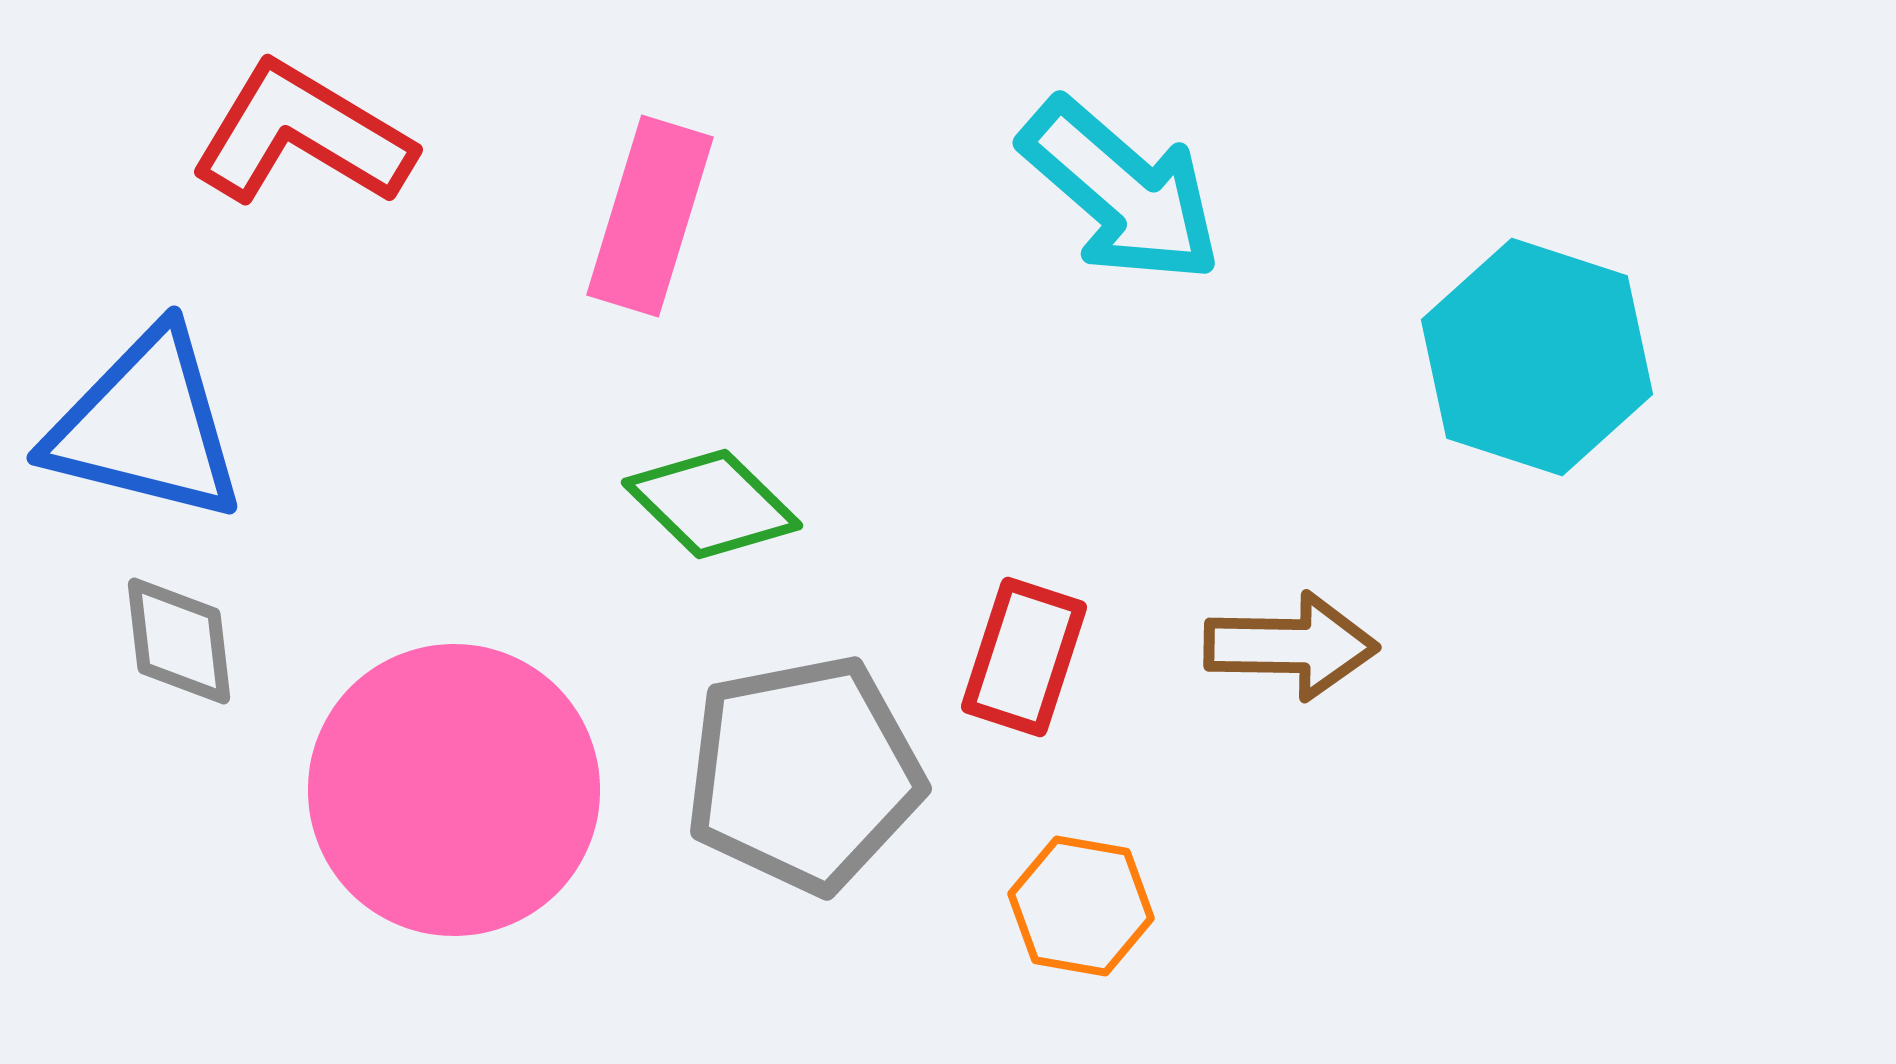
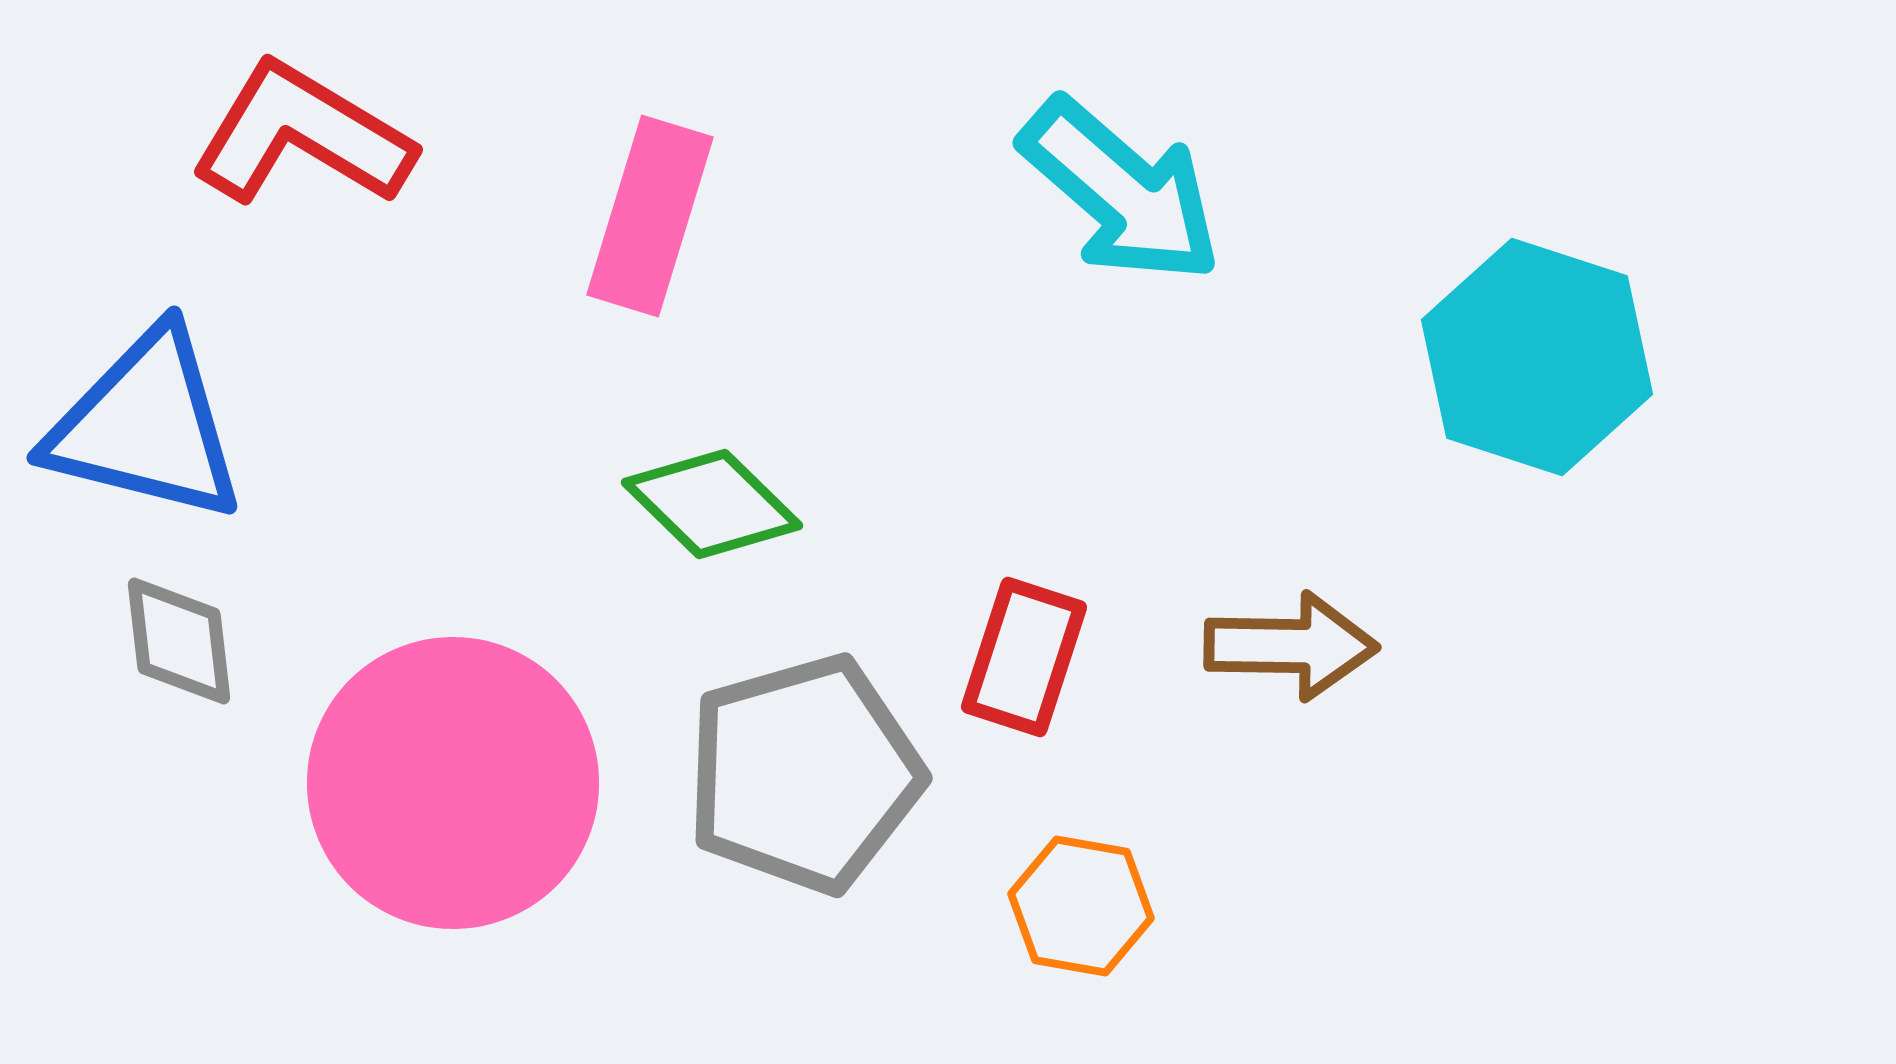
gray pentagon: rotated 5 degrees counterclockwise
pink circle: moved 1 px left, 7 px up
